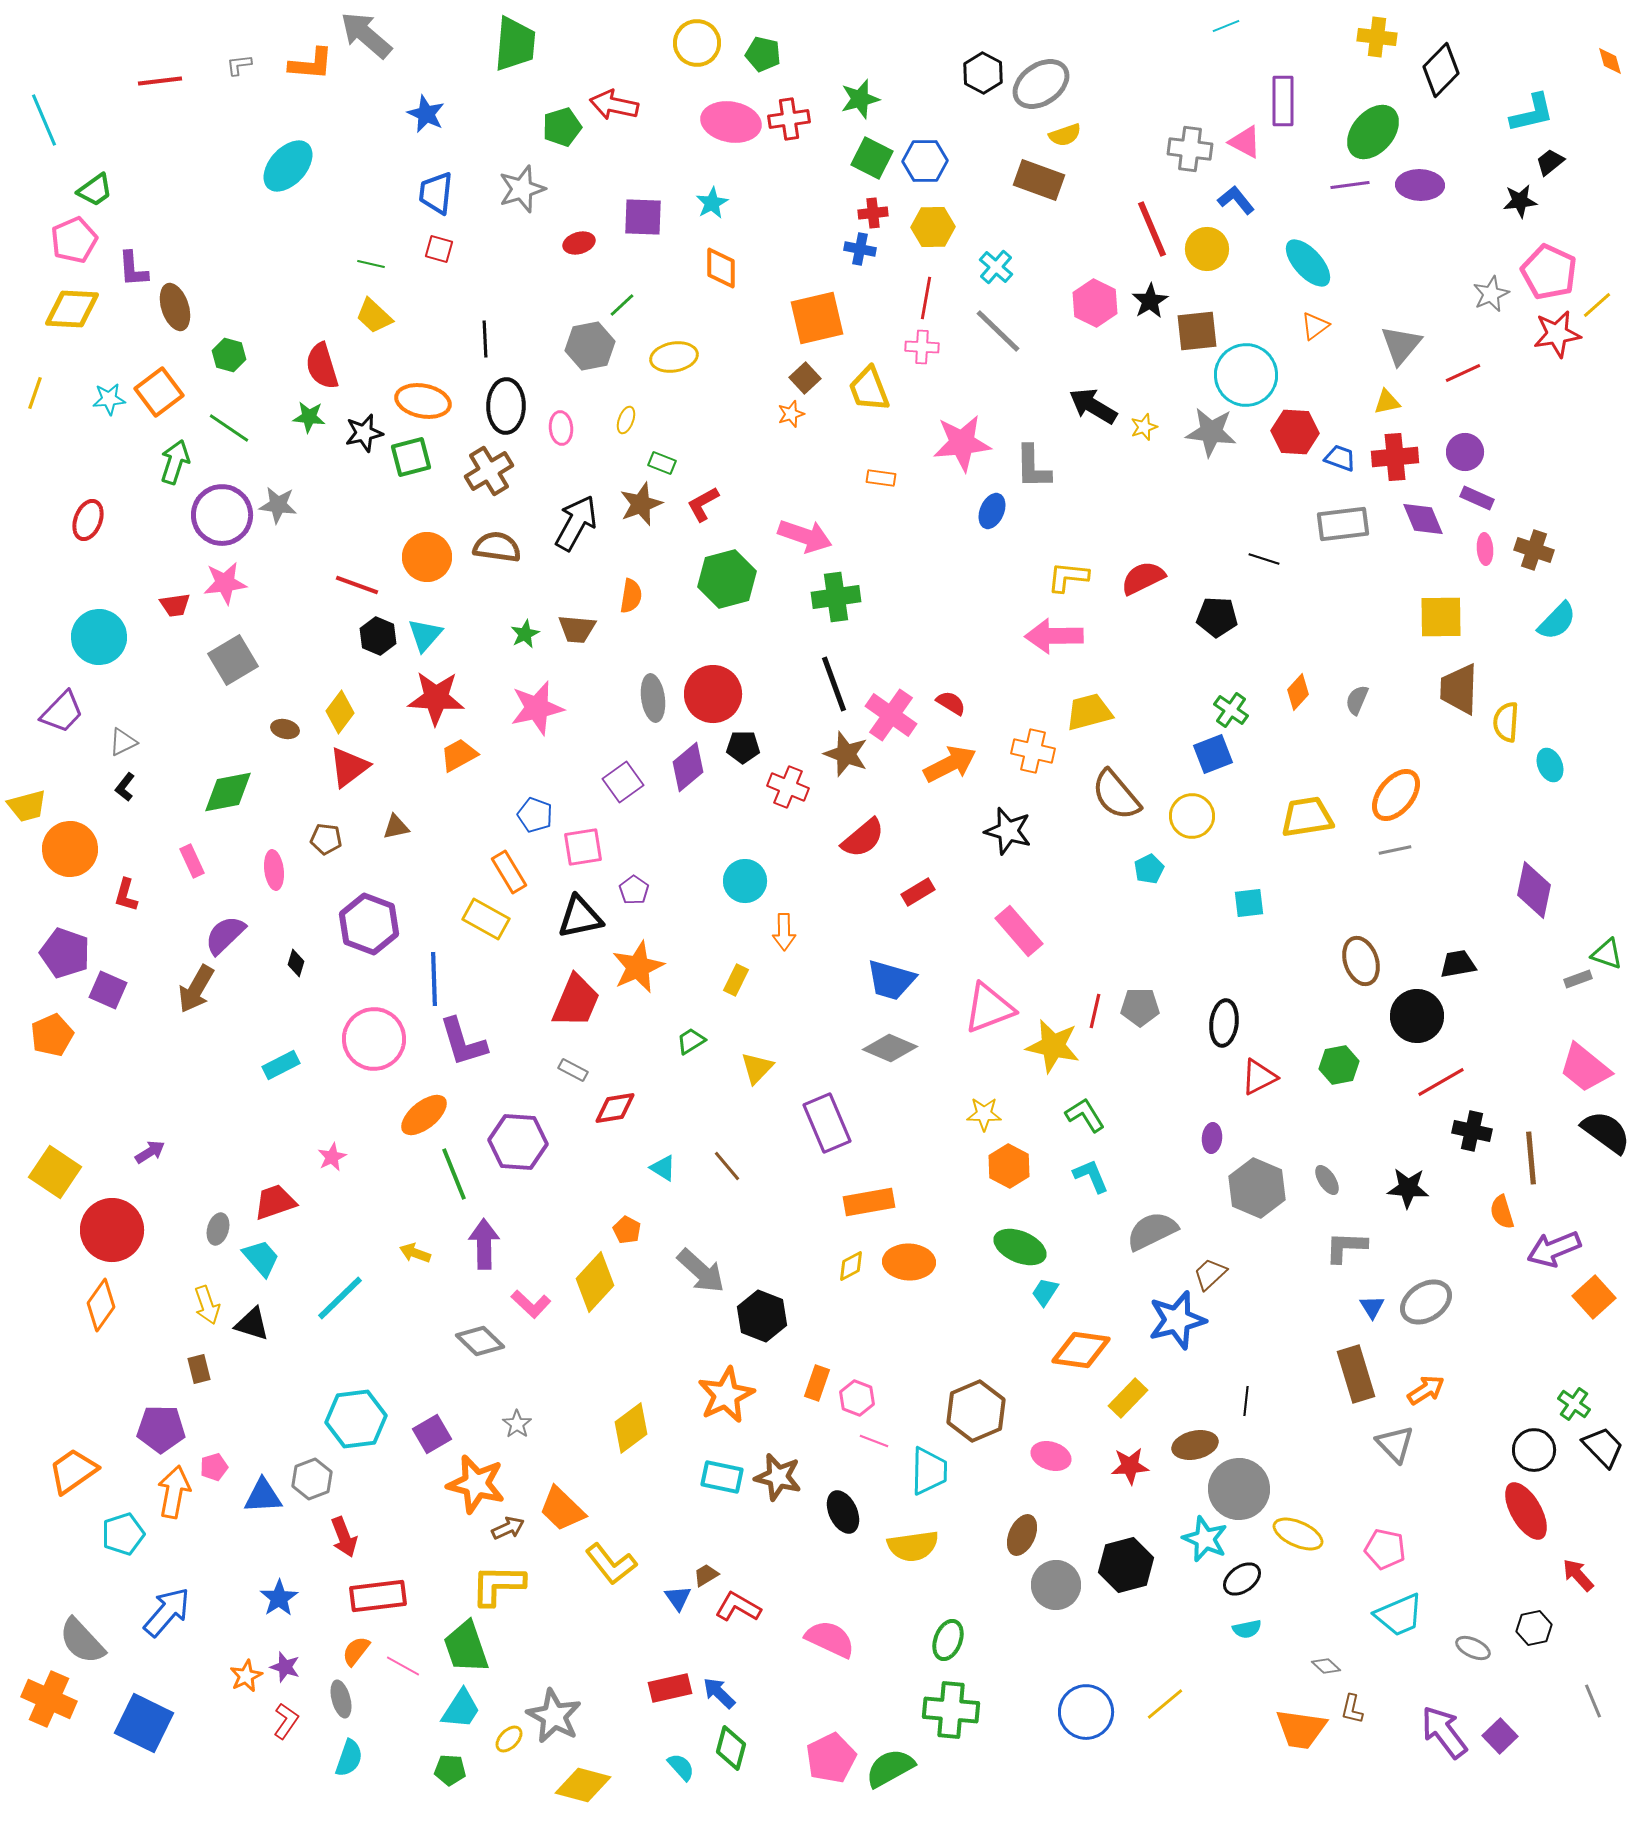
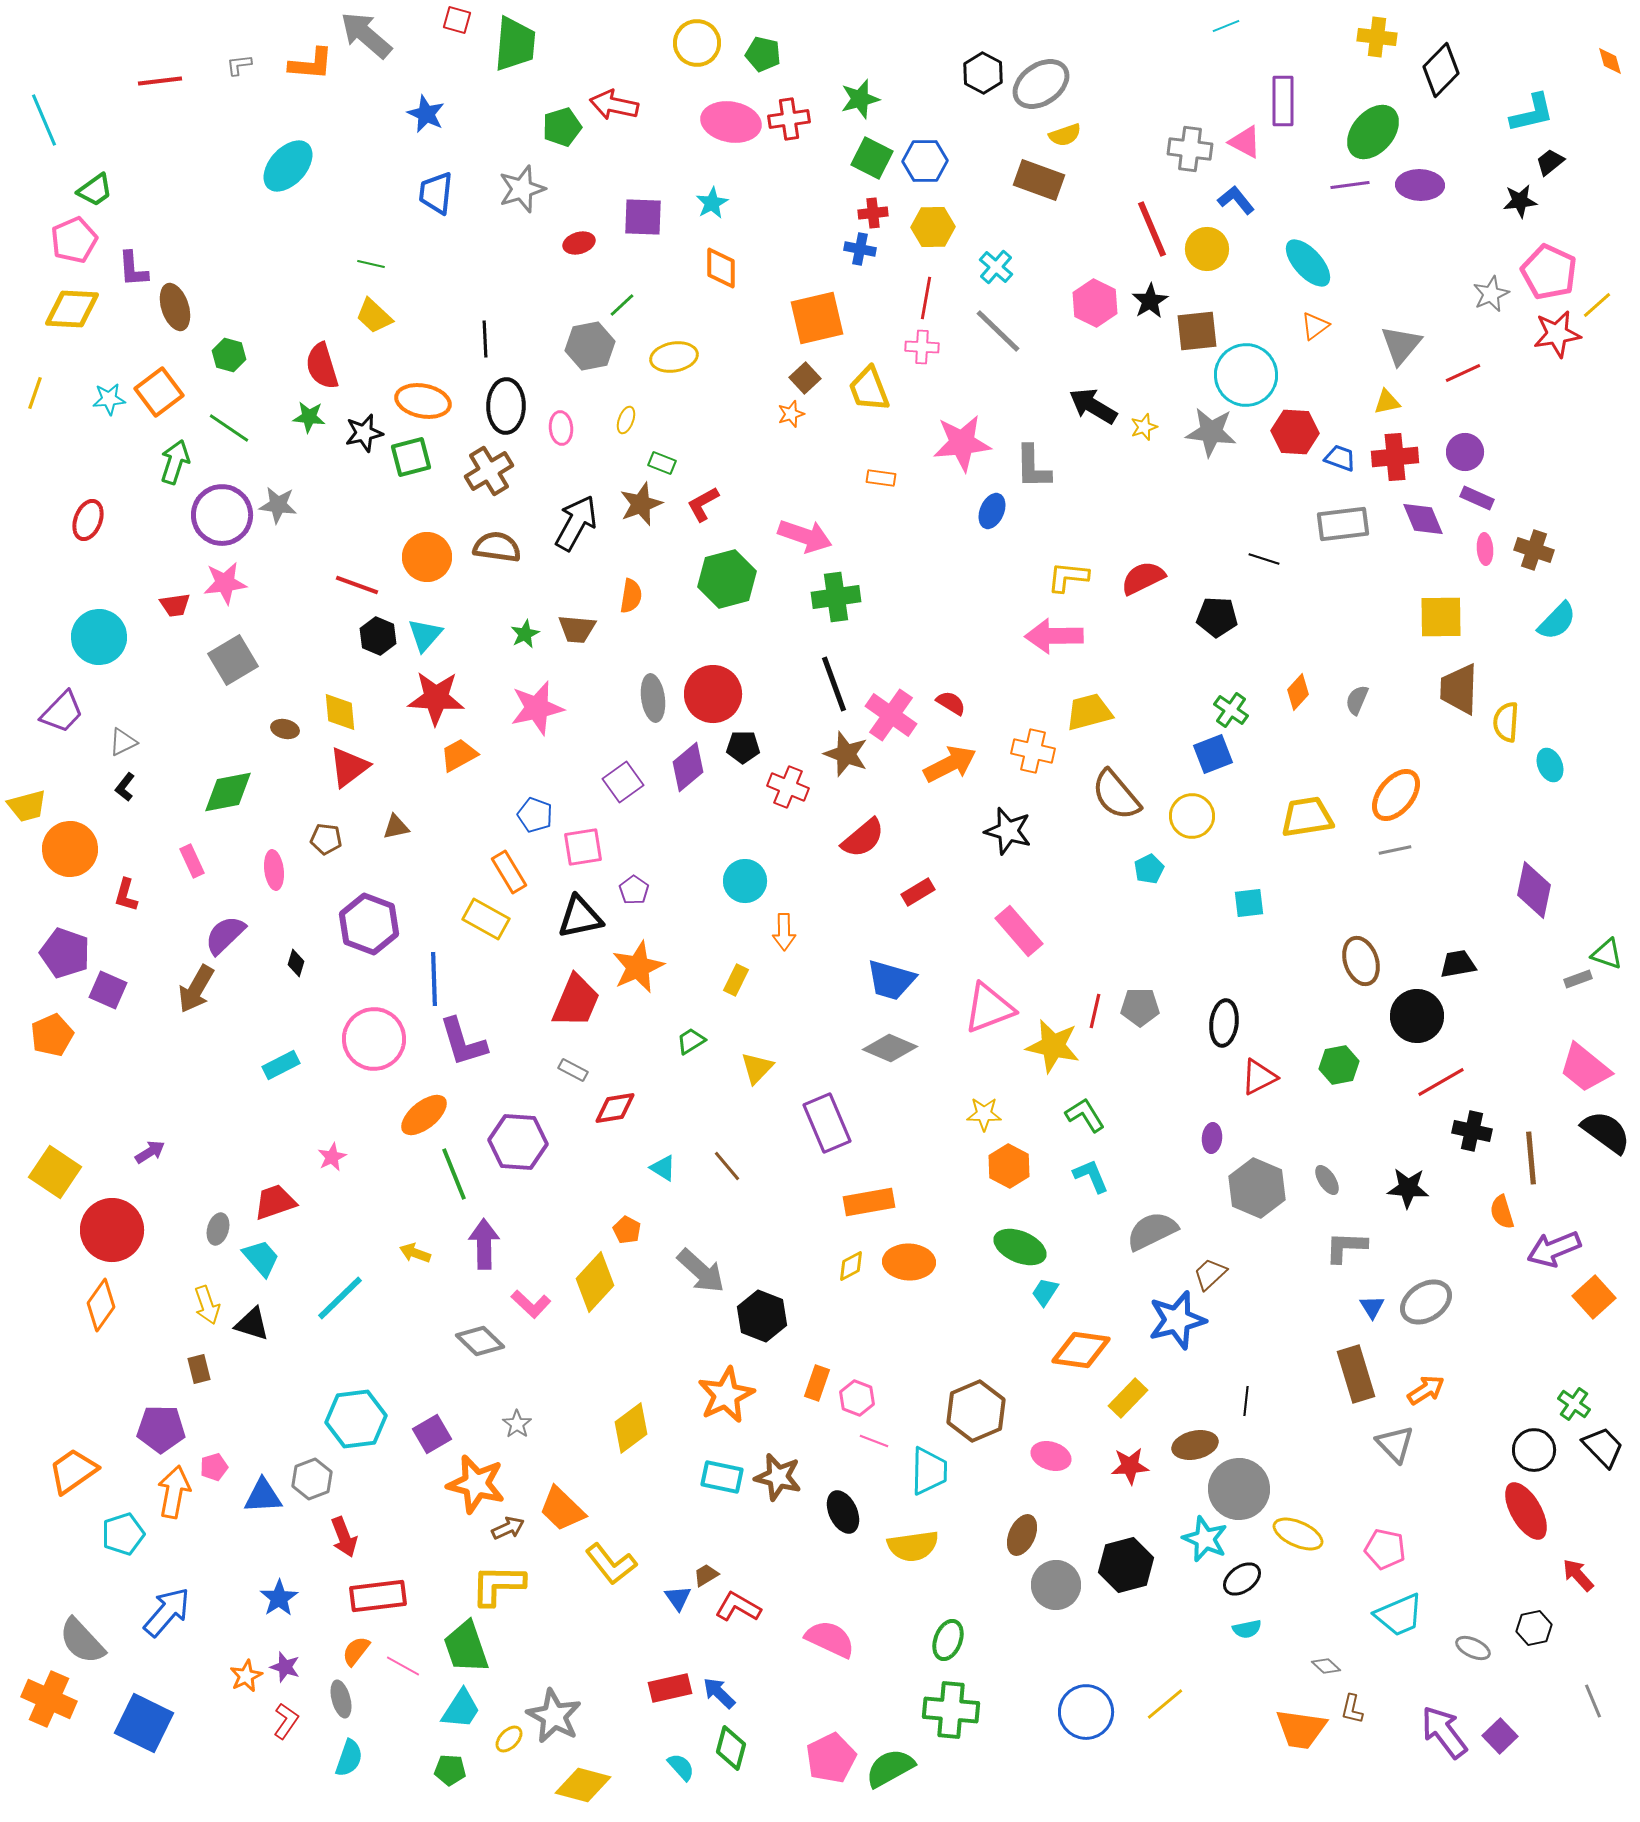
red square at (439, 249): moved 18 px right, 229 px up
yellow diamond at (340, 712): rotated 42 degrees counterclockwise
